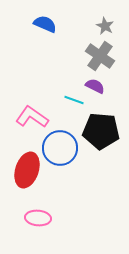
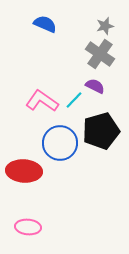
gray star: rotated 30 degrees clockwise
gray cross: moved 2 px up
cyan line: rotated 66 degrees counterclockwise
pink L-shape: moved 10 px right, 16 px up
black pentagon: rotated 21 degrees counterclockwise
blue circle: moved 5 px up
red ellipse: moved 3 px left, 1 px down; rotated 76 degrees clockwise
pink ellipse: moved 10 px left, 9 px down
